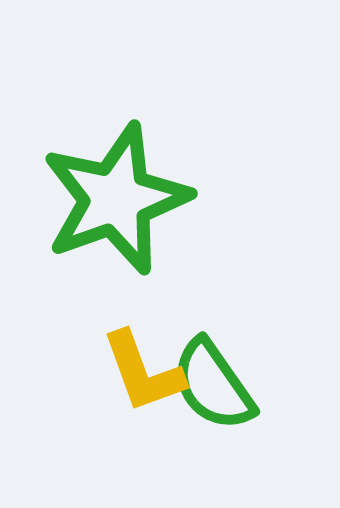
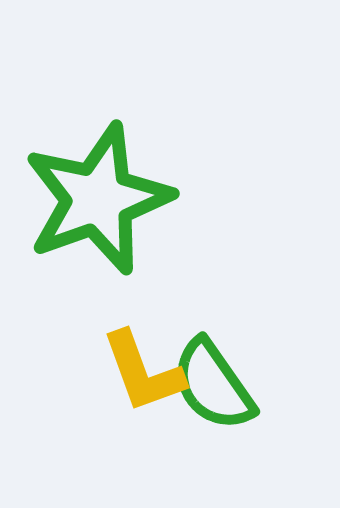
green star: moved 18 px left
